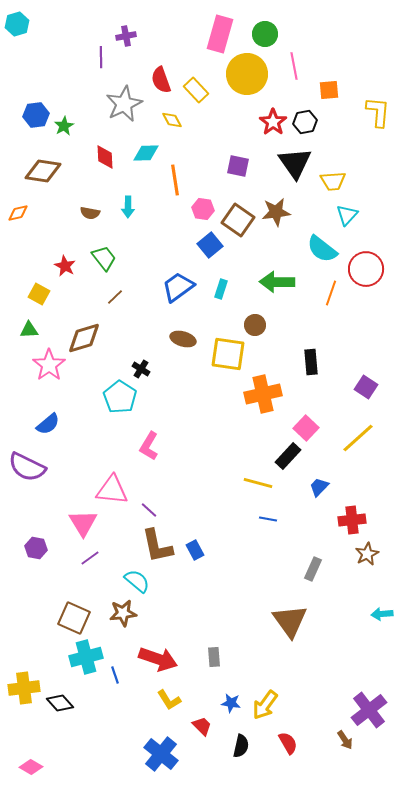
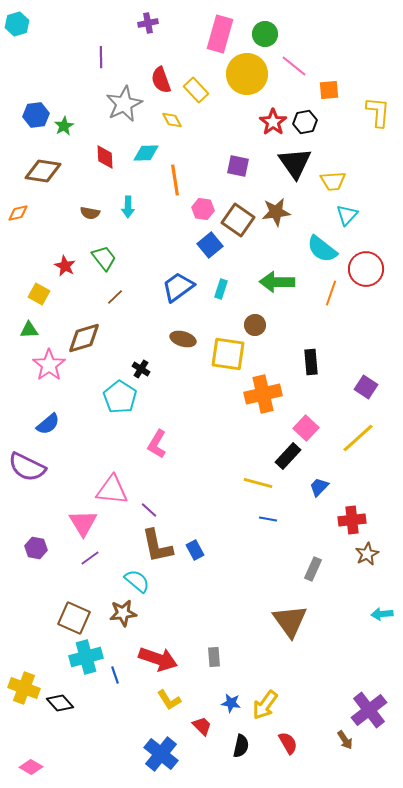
purple cross at (126, 36): moved 22 px right, 13 px up
pink line at (294, 66): rotated 40 degrees counterclockwise
pink L-shape at (149, 446): moved 8 px right, 2 px up
yellow cross at (24, 688): rotated 28 degrees clockwise
